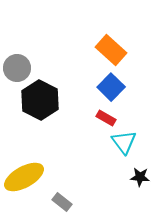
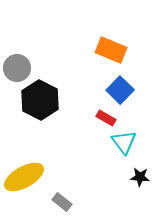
orange rectangle: rotated 20 degrees counterclockwise
blue square: moved 9 px right, 3 px down
